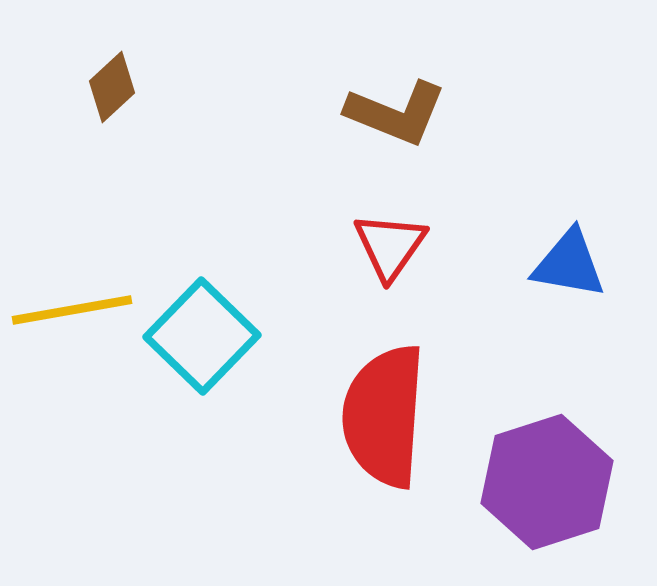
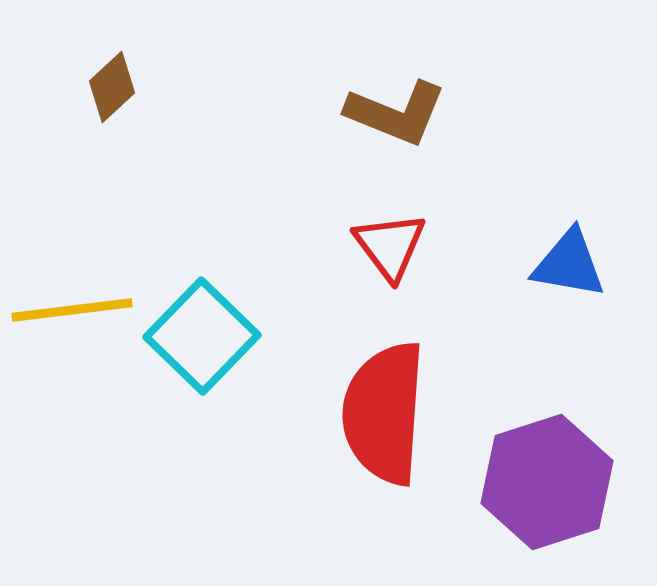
red triangle: rotated 12 degrees counterclockwise
yellow line: rotated 3 degrees clockwise
red semicircle: moved 3 px up
